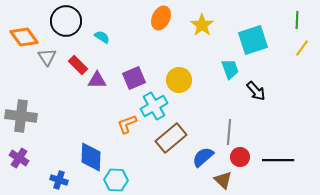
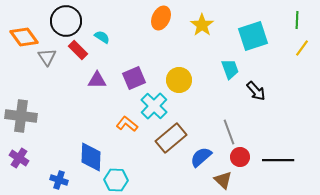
cyan square: moved 4 px up
red rectangle: moved 15 px up
cyan cross: rotated 16 degrees counterclockwise
orange L-shape: rotated 60 degrees clockwise
gray line: rotated 25 degrees counterclockwise
blue semicircle: moved 2 px left
